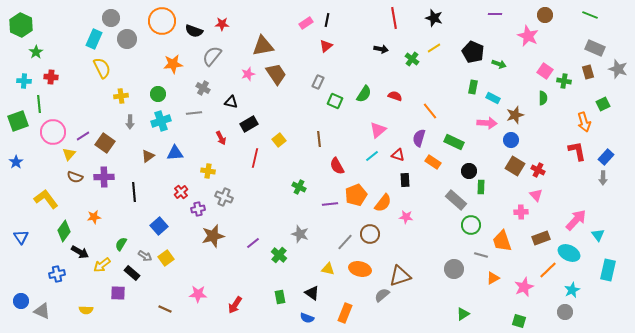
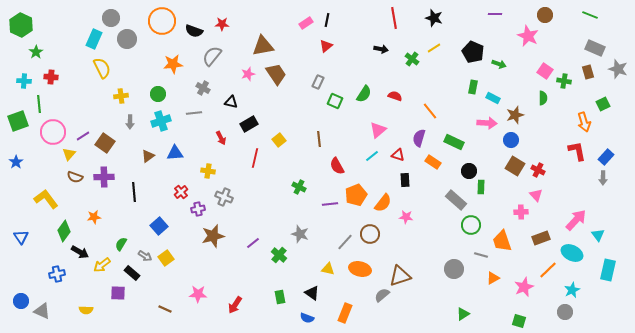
cyan ellipse at (569, 253): moved 3 px right
